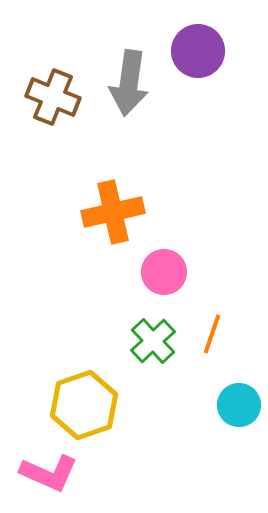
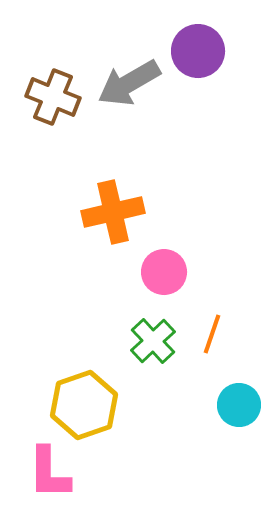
gray arrow: rotated 52 degrees clockwise
pink L-shape: rotated 66 degrees clockwise
